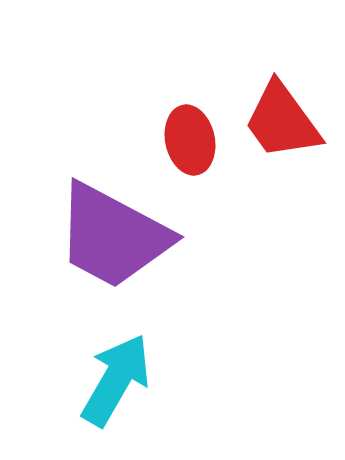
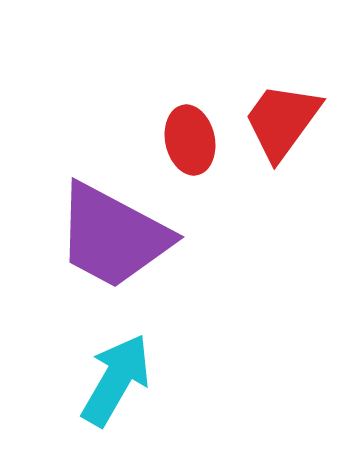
red trapezoid: rotated 72 degrees clockwise
